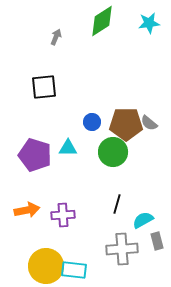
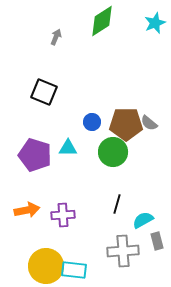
cyan star: moved 6 px right; rotated 15 degrees counterclockwise
black square: moved 5 px down; rotated 28 degrees clockwise
gray cross: moved 1 px right, 2 px down
